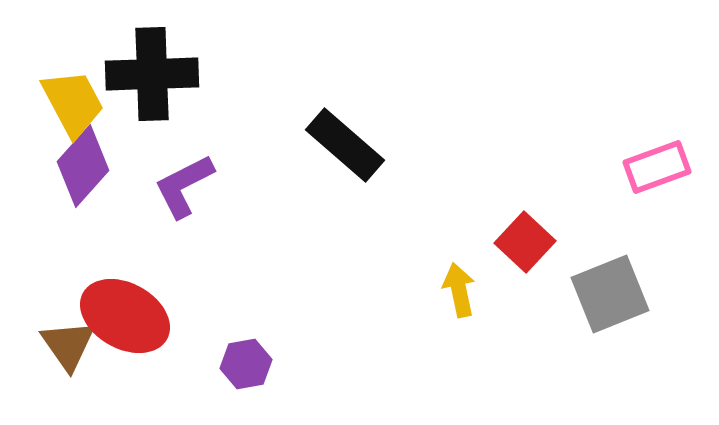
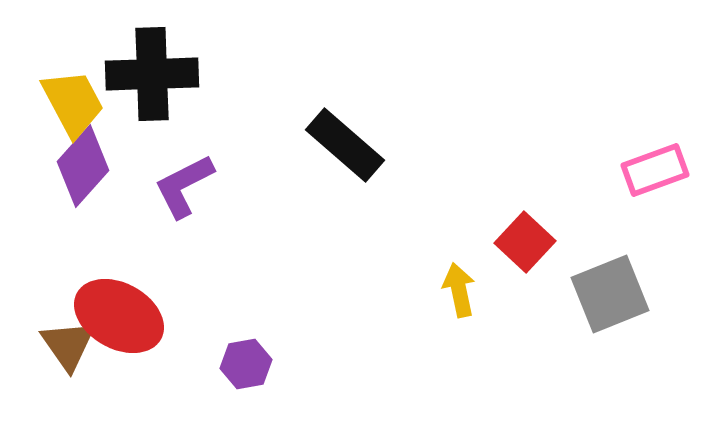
pink rectangle: moved 2 px left, 3 px down
red ellipse: moved 6 px left
